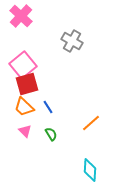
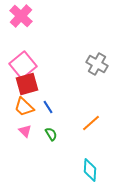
gray cross: moved 25 px right, 23 px down
